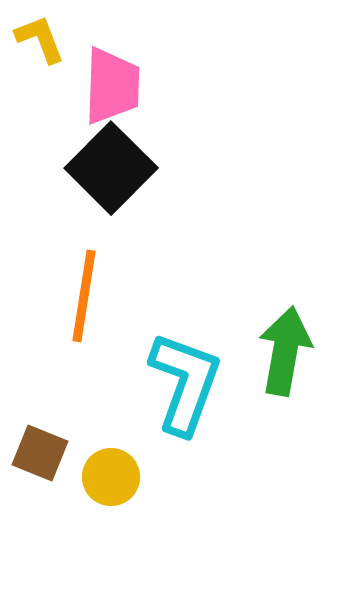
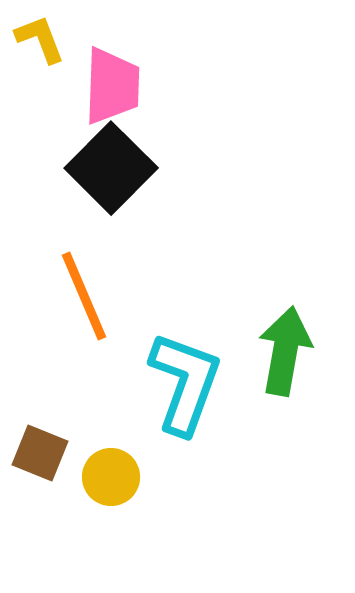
orange line: rotated 32 degrees counterclockwise
